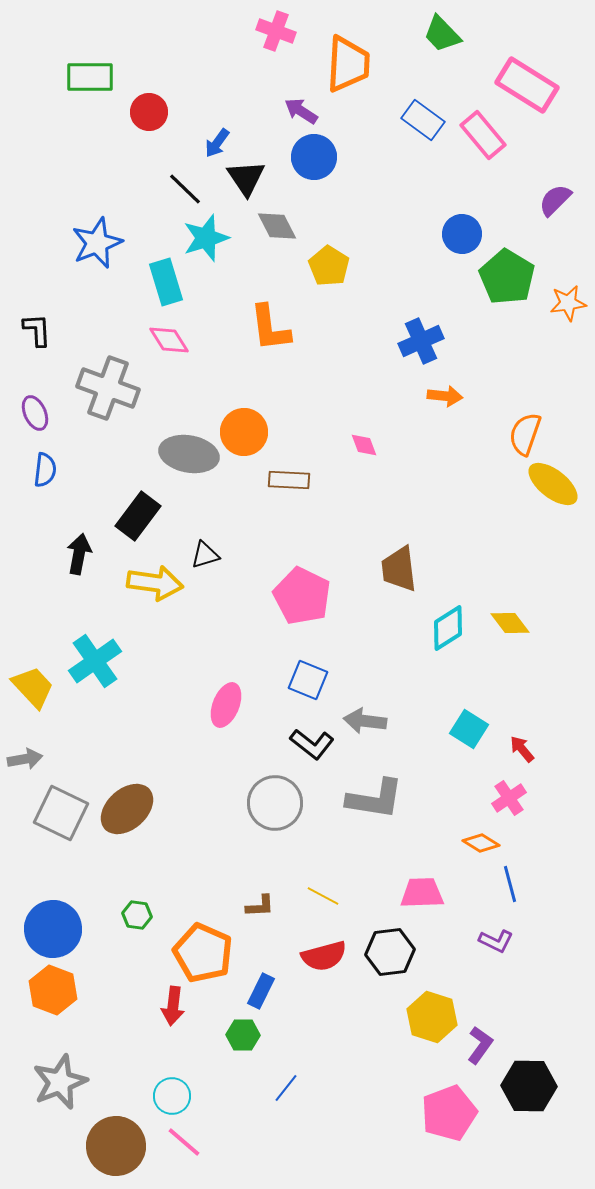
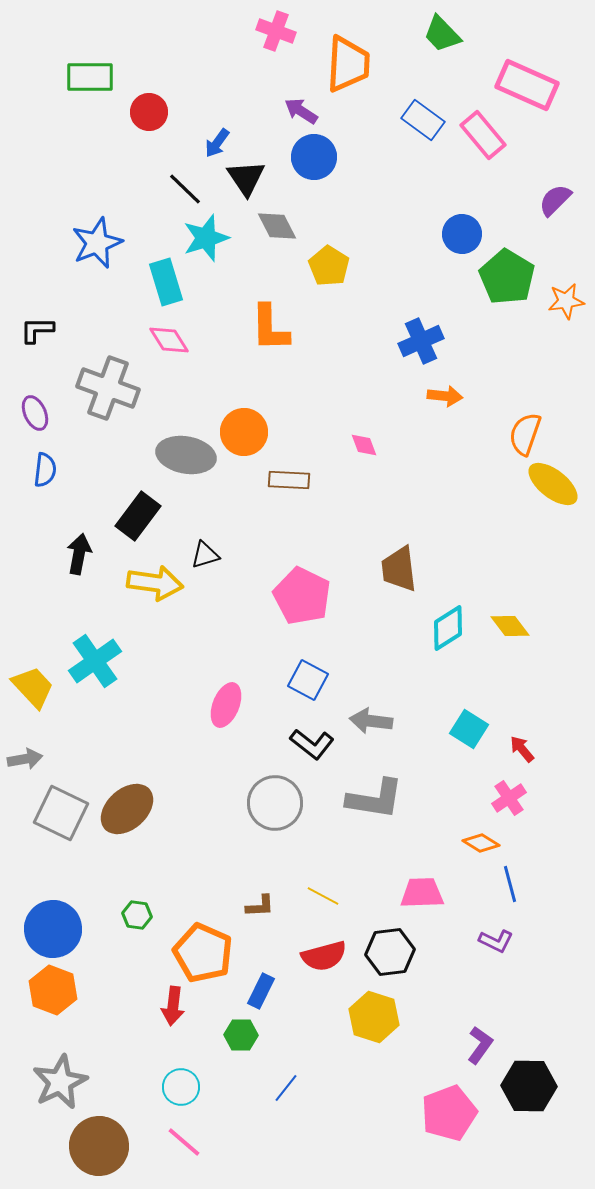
pink rectangle at (527, 85): rotated 8 degrees counterclockwise
orange star at (568, 303): moved 2 px left, 2 px up
orange L-shape at (270, 328): rotated 6 degrees clockwise
black L-shape at (37, 330): rotated 87 degrees counterclockwise
gray ellipse at (189, 454): moved 3 px left, 1 px down
yellow diamond at (510, 623): moved 3 px down
blue square at (308, 680): rotated 6 degrees clockwise
gray arrow at (365, 721): moved 6 px right
yellow hexagon at (432, 1017): moved 58 px left
green hexagon at (243, 1035): moved 2 px left
gray star at (60, 1082): rotated 4 degrees counterclockwise
cyan circle at (172, 1096): moved 9 px right, 9 px up
brown circle at (116, 1146): moved 17 px left
